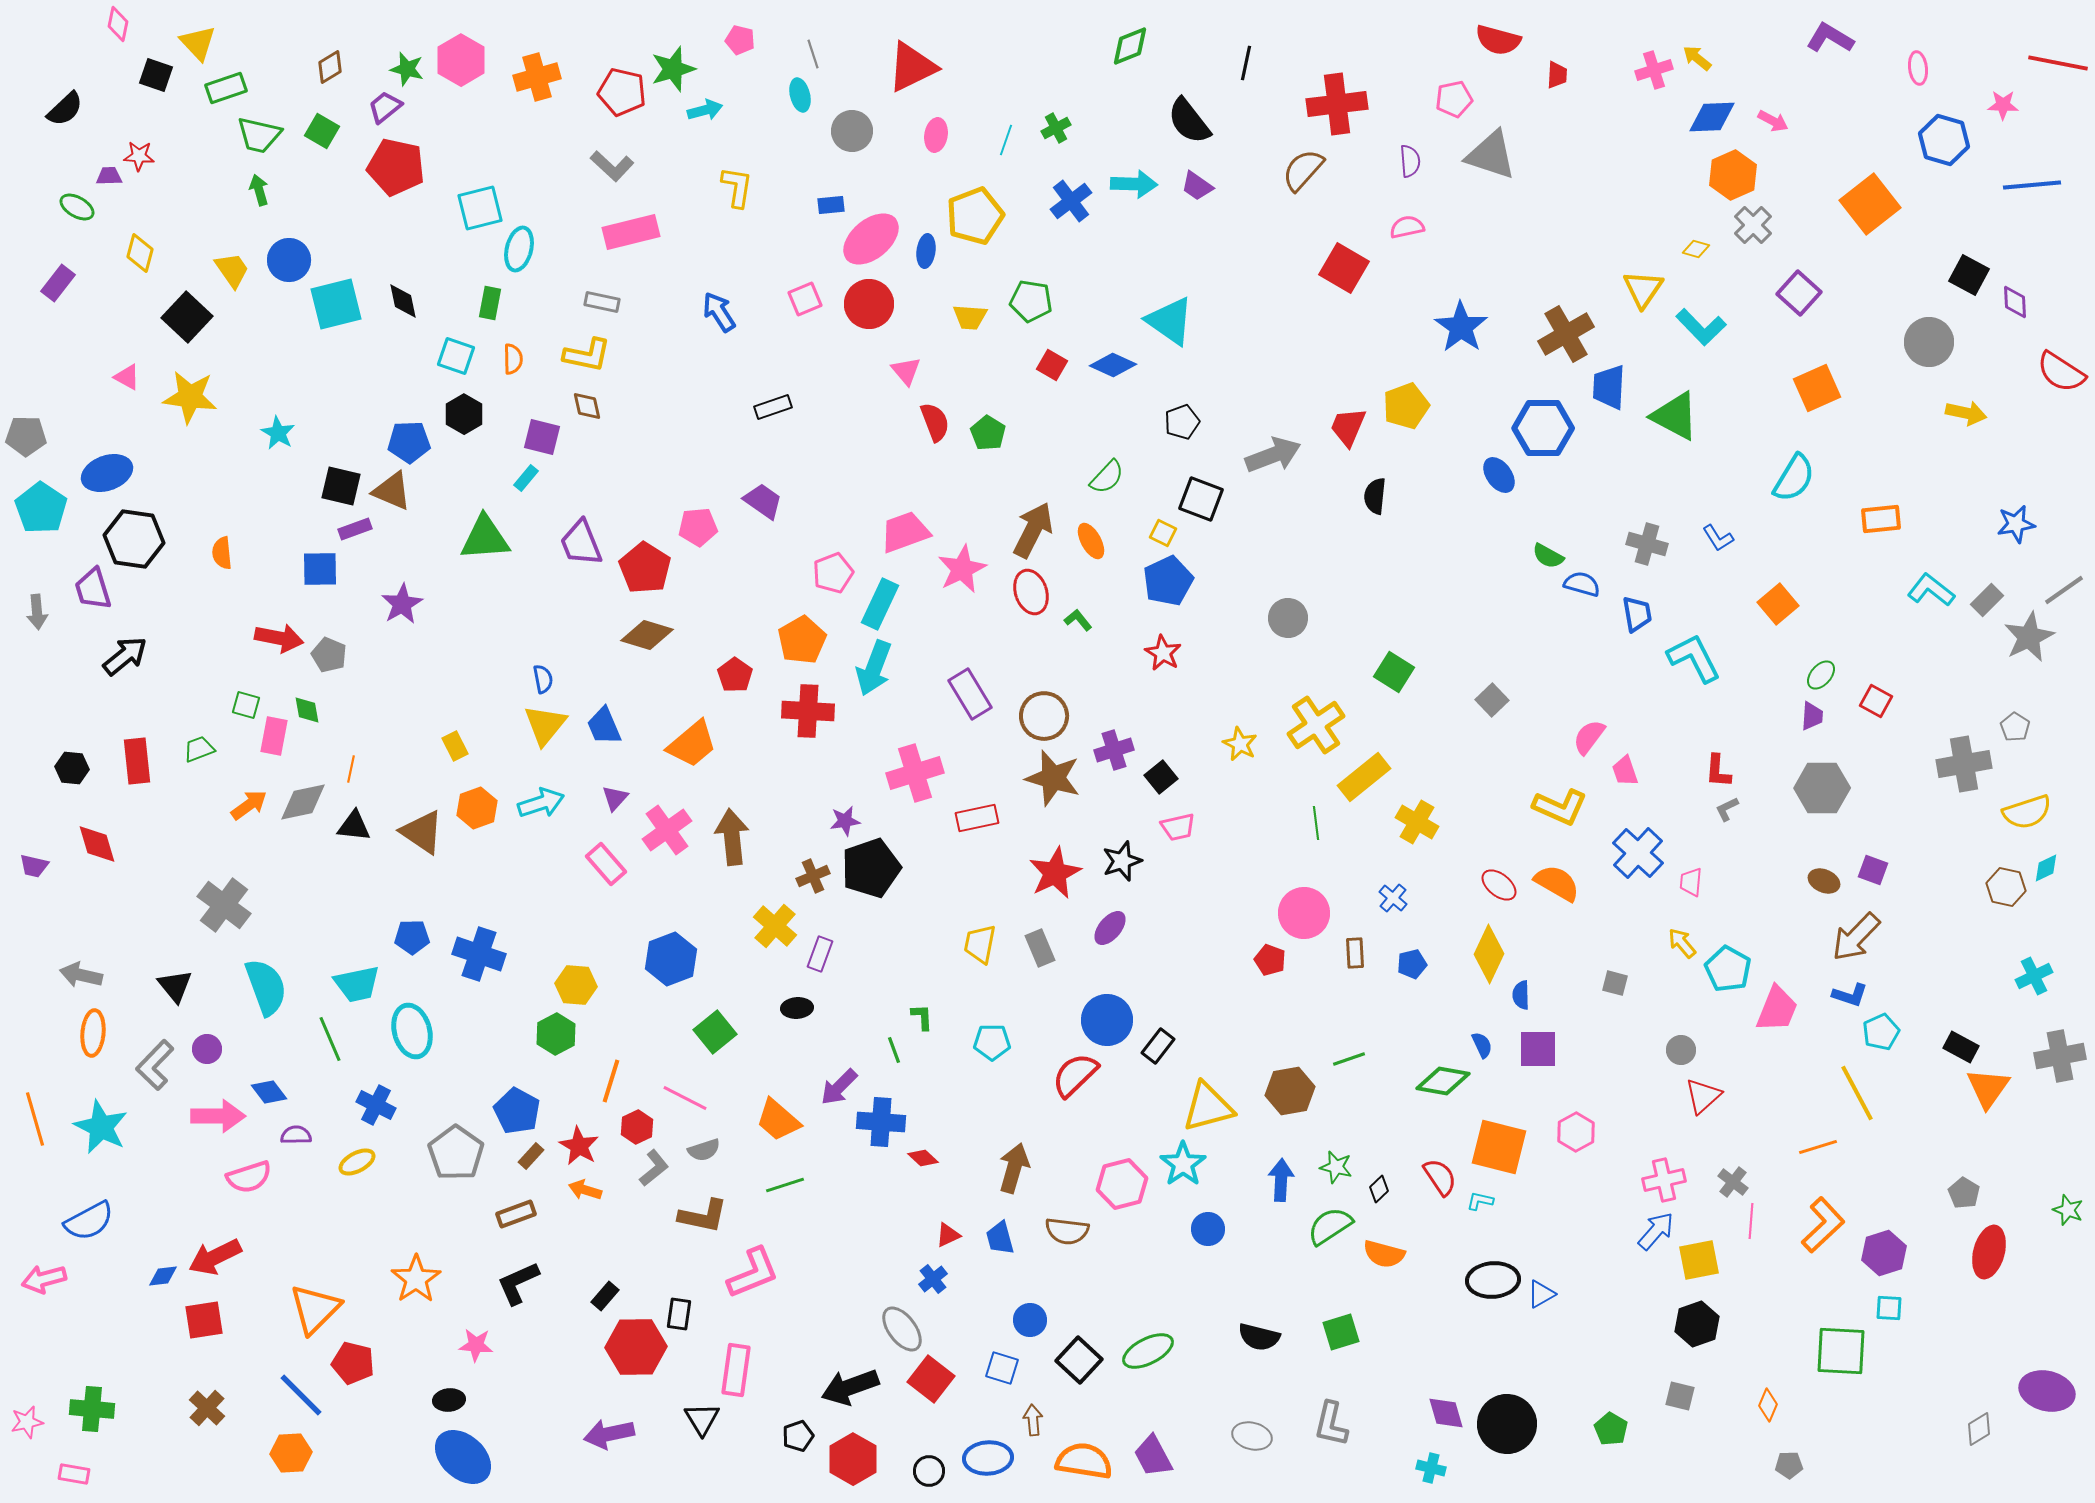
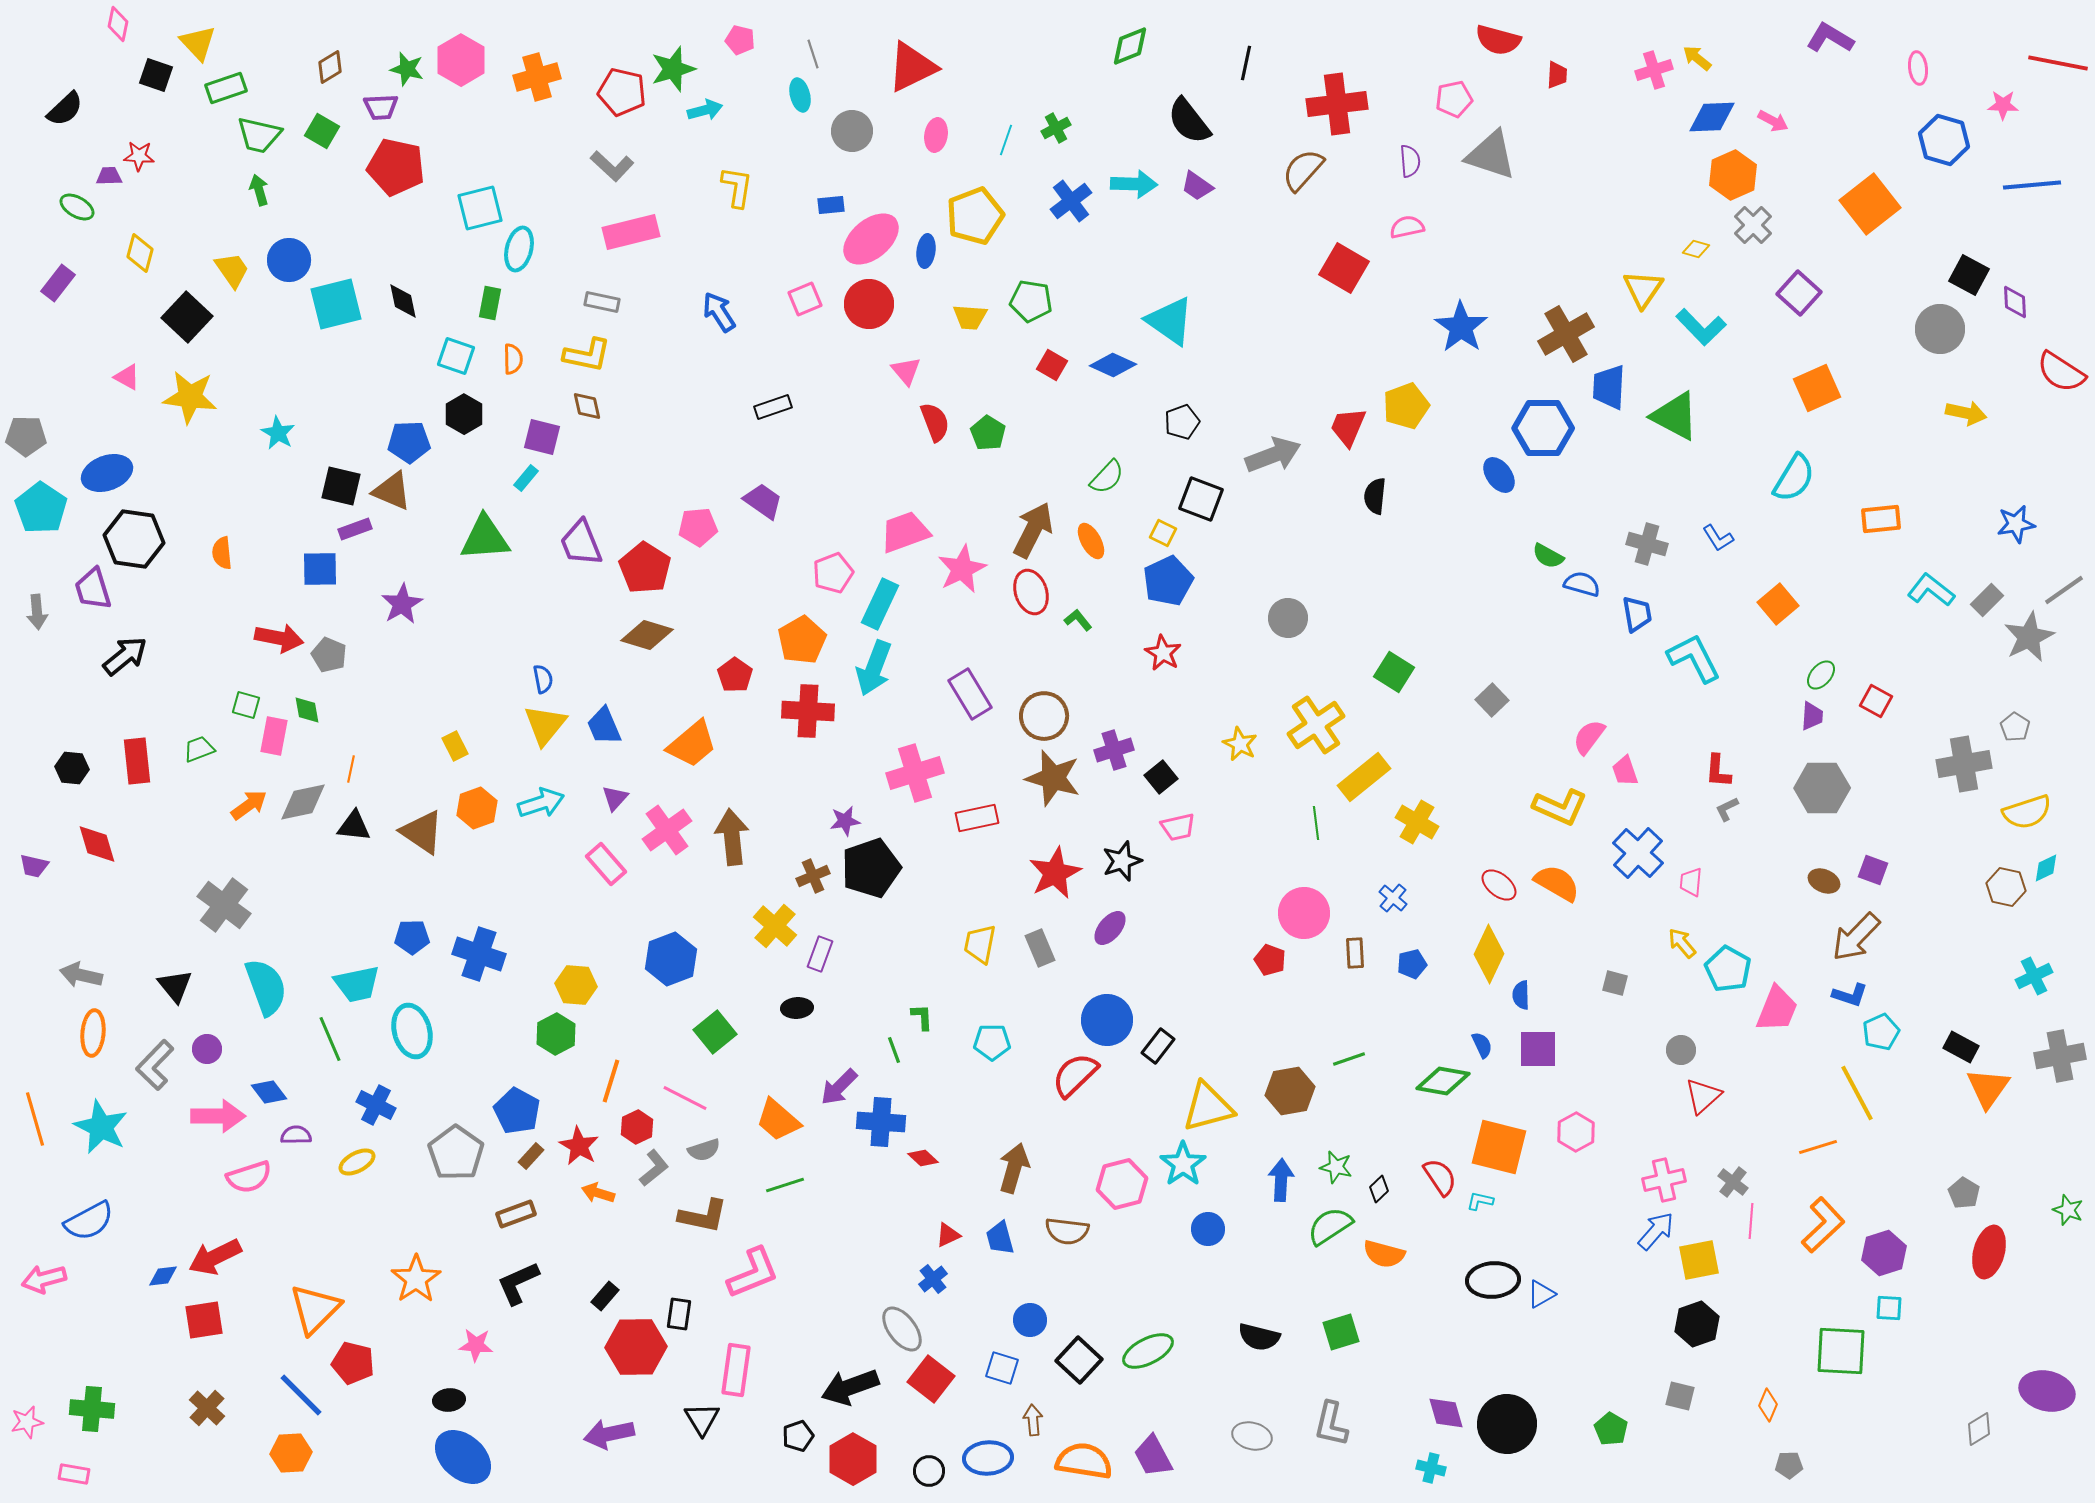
purple trapezoid at (385, 107): moved 4 px left; rotated 144 degrees counterclockwise
gray circle at (1929, 342): moved 11 px right, 13 px up
orange arrow at (585, 1190): moved 13 px right, 3 px down
